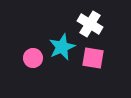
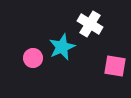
pink square: moved 22 px right, 8 px down
